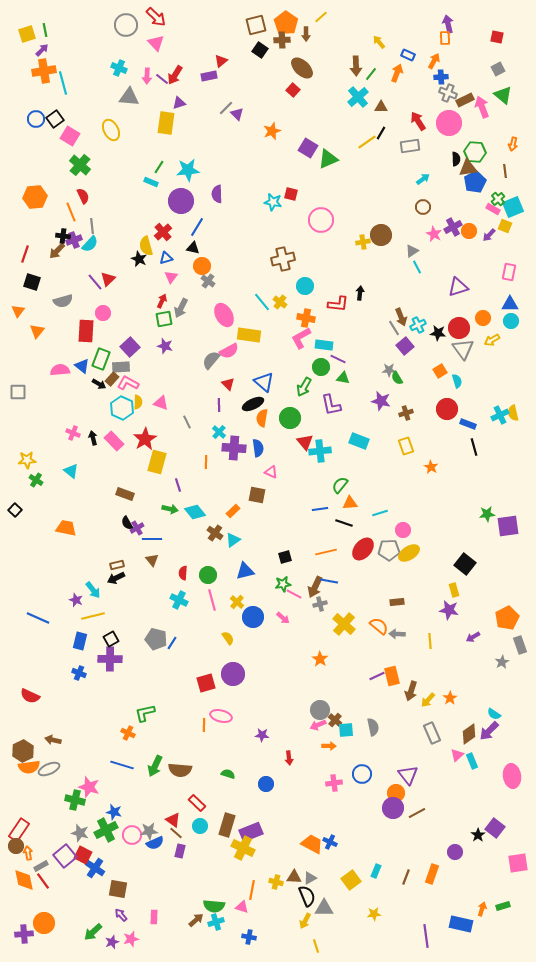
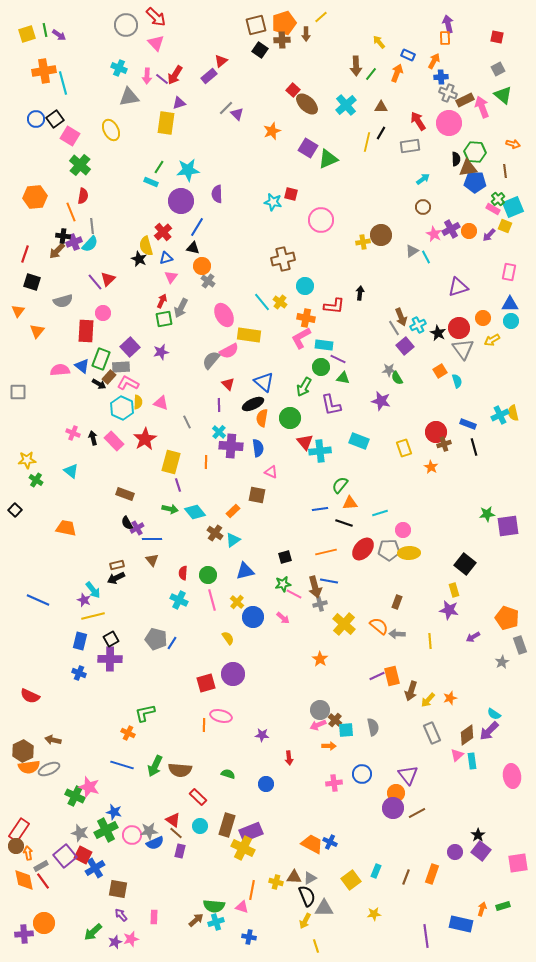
orange pentagon at (286, 23): moved 2 px left; rotated 20 degrees clockwise
purple arrow at (42, 50): moved 17 px right, 15 px up; rotated 80 degrees clockwise
brown ellipse at (302, 68): moved 5 px right, 36 px down
purple rectangle at (209, 76): rotated 28 degrees counterclockwise
gray triangle at (129, 97): rotated 15 degrees counterclockwise
cyan cross at (358, 97): moved 12 px left, 8 px down
yellow line at (367, 142): rotated 42 degrees counterclockwise
orange arrow at (513, 144): rotated 88 degrees counterclockwise
blue pentagon at (475, 182): rotated 30 degrees clockwise
red semicircle at (83, 196): rotated 35 degrees clockwise
purple cross at (453, 227): moved 2 px left, 2 px down
purple cross at (74, 240): moved 2 px down
cyan line at (417, 267): moved 9 px right, 10 px up
red L-shape at (338, 304): moved 4 px left, 2 px down
black star at (438, 333): rotated 21 degrees clockwise
purple star at (165, 346): moved 4 px left, 6 px down; rotated 28 degrees counterclockwise
brown rectangle at (112, 379): moved 3 px left, 2 px up
red circle at (447, 409): moved 11 px left, 23 px down
brown cross at (406, 413): moved 38 px right, 31 px down
yellow rectangle at (406, 446): moved 2 px left, 2 px down
purple cross at (234, 448): moved 3 px left, 2 px up
yellow rectangle at (157, 462): moved 14 px right
yellow ellipse at (409, 553): rotated 30 degrees clockwise
brown arrow at (315, 587): rotated 40 degrees counterclockwise
purple star at (76, 600): moved 8 px right
brown rectangle at (397, 602): rotated 64 degrees counterclockwise
blue line at (38, 618): moved 18 px up
orange pentagon at (507, 618): rotated 25 degrees counterclockwise
orange star at (450, 698): rotated 16 degrees clockwise
brown diamond at (469, 734): moved 2 px left, 1 px down
cyan rectangle at (472, 761): rotated 14 degrees clockwise
green cross at (75, 800): moved 4 px up; rotated 12 degrees clockwise
red rectangle at (197, 803): moved 1 px right, 6 px up
purple square at (495, 828): moved 14 px left, 23 px down
blue cross at (95, 868): rotated 24 degrees clockwise
purple star at (112, 942): moved 3 px right
